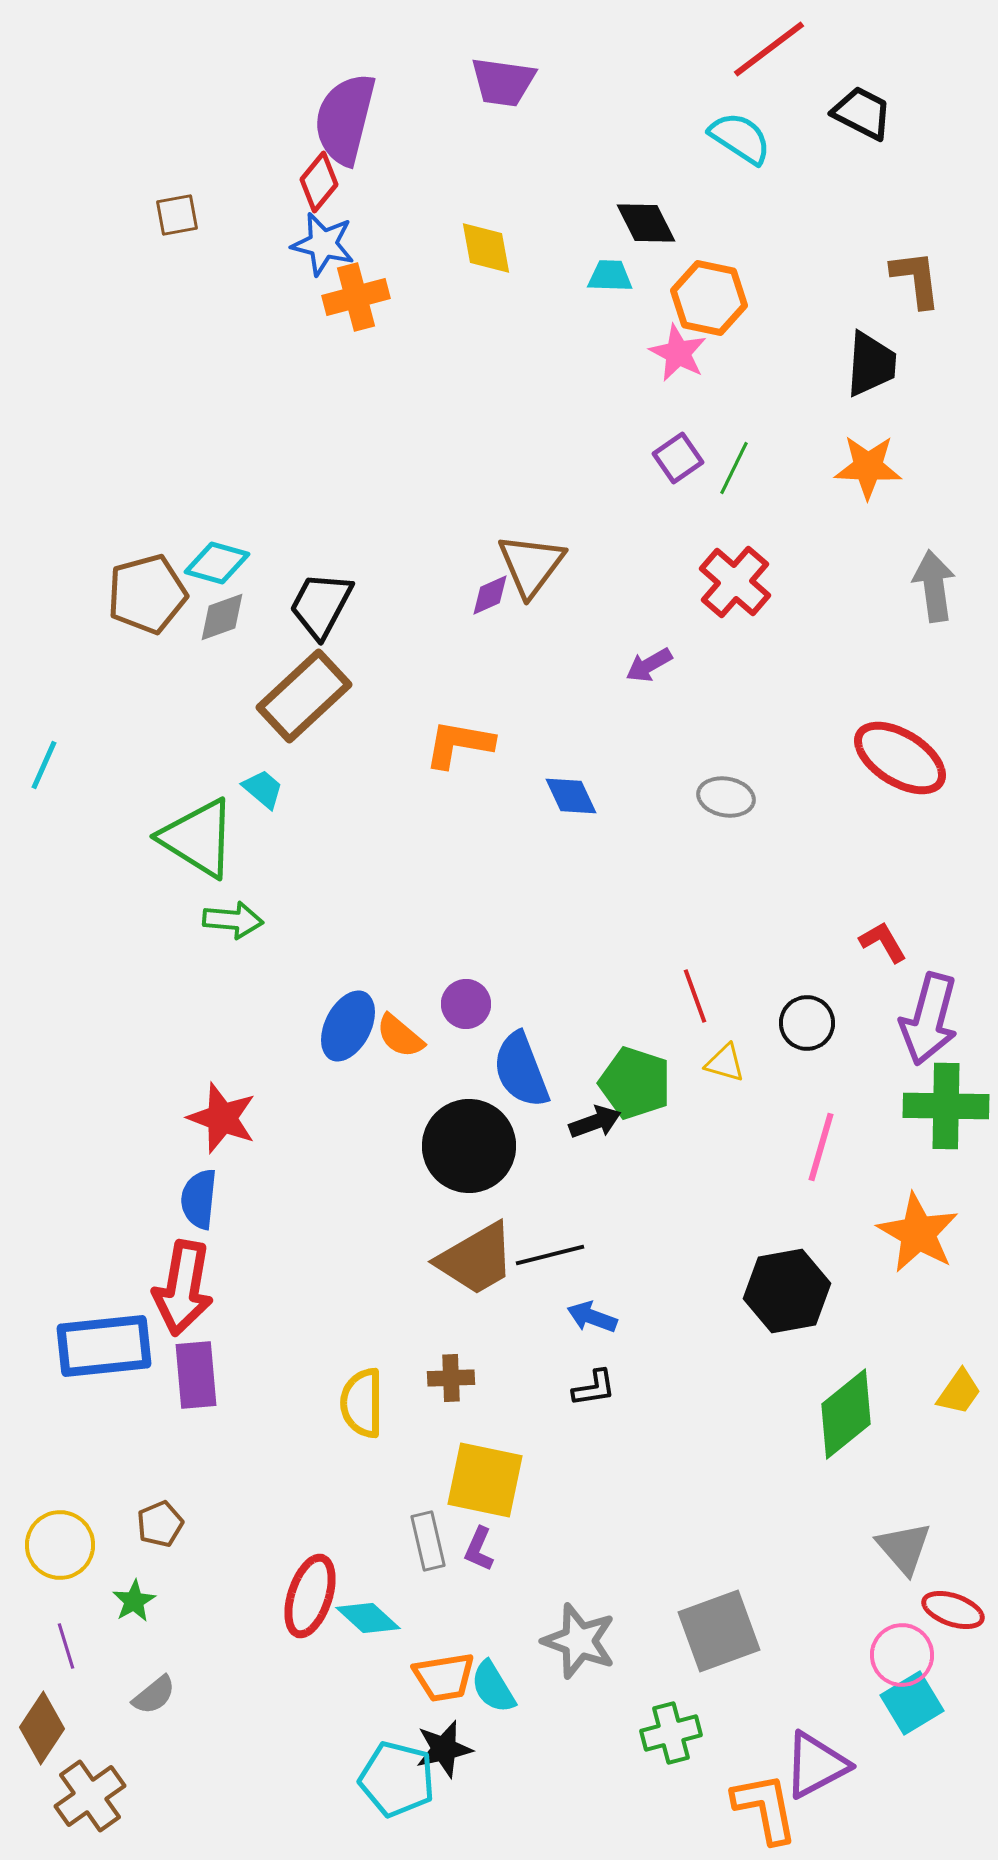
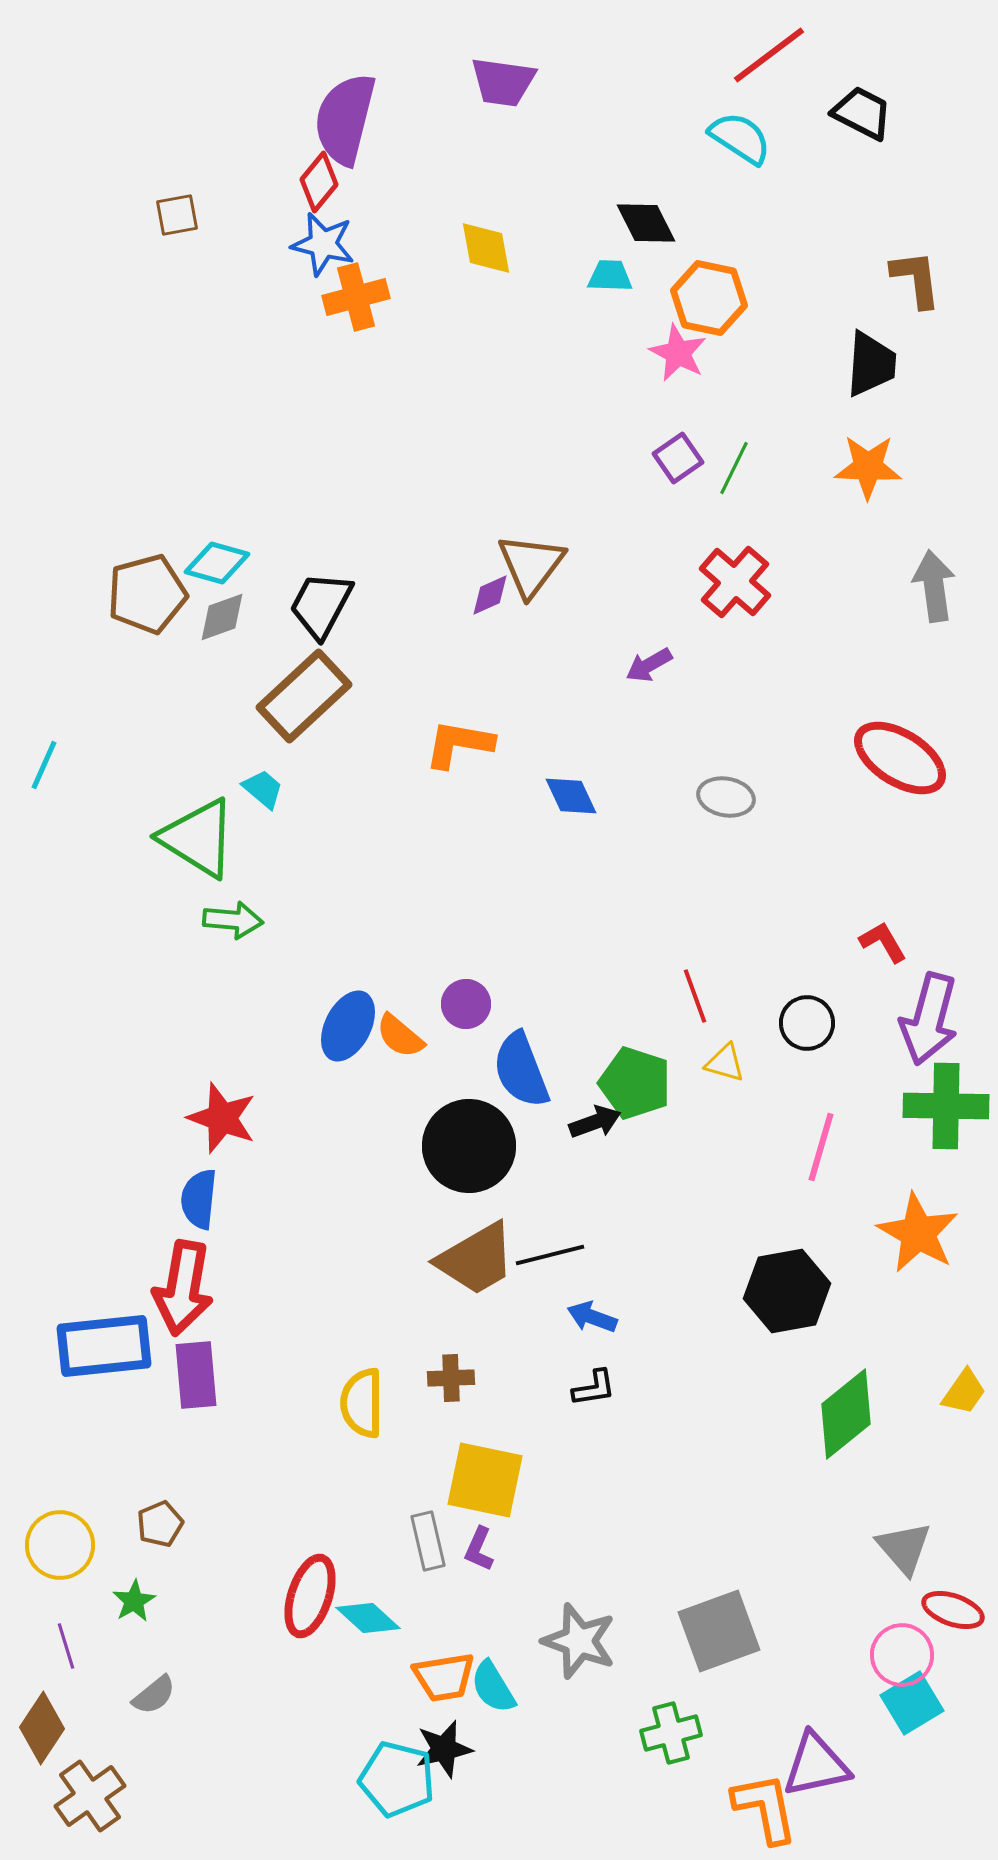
red line at (769, 49): moved 6 px down
yellow trapezoid at (959, 1392): moved 5 px right
purple triangle at (816, 1765): rotated 16 degrees clockwise
